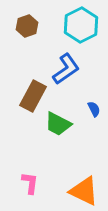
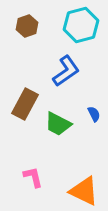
cyan hexagon: rotated 12 degrees clockwise
blue L-shape: moved 2 px down
brown rectangle: moved 8 px left, 8 px down
blue semicircle: moved 5 px down
pink L-shape: moved 3 px right, 6 px up; rotated 20 degrees counterclockwise
